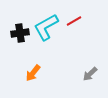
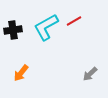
black cross: moved 7 px left, 3 px up
orange arrow: moved 12 px left
